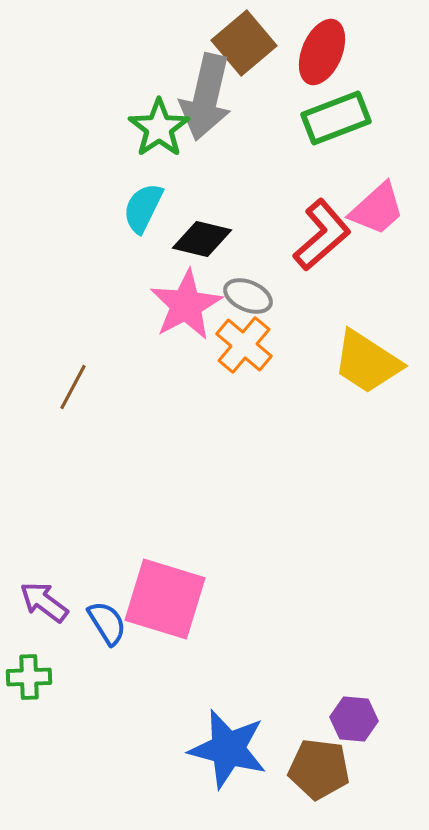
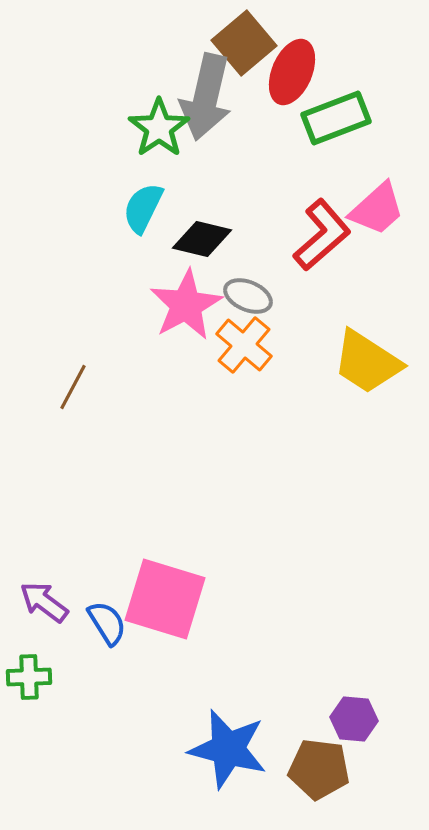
red ellipse: moved 30 px left, 20 px down
